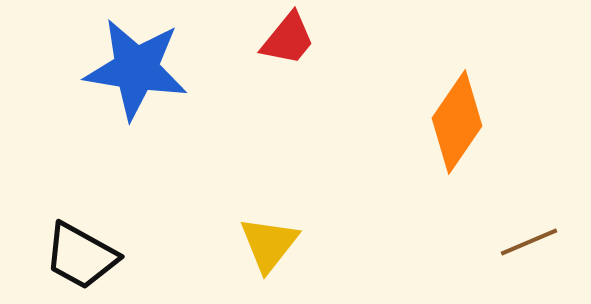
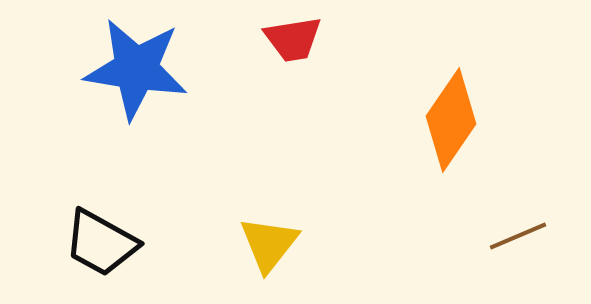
red trapezoid: moved 5 px right; rotated 42 degrees clockwise
orange diamond: moved 6 px left, 2 px up
brown line: moved 11 px left, 6 px up
black trapezoid: moved 20 px right, 13 px up
